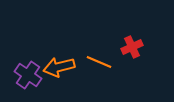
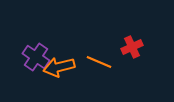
purple cross: moved 8 px right, 18 px up
